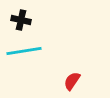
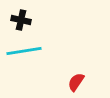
red semicircle: moved 4 px right, 1 px down
